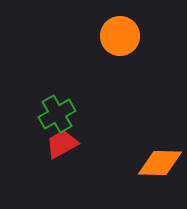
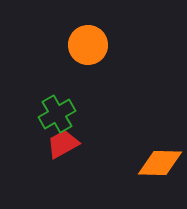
orange circle: moved 32 px left, 9 px down
red trapezoid: moved 1 px right
